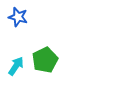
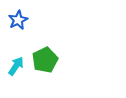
blue star: moved 3 px down; rotated 30 degrees clockwise
